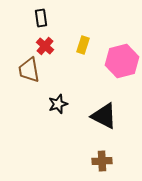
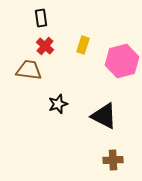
brown trapezoid: rotated 108 degrees clockwise
brown cross: moved 11 px right, 1 px up
